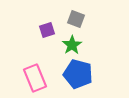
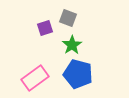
gray square: moved 8 px left, 1 px up
purple square: moved 2 px left, 2 px up
pink rectangle: rotated 76 degrees clockwise
